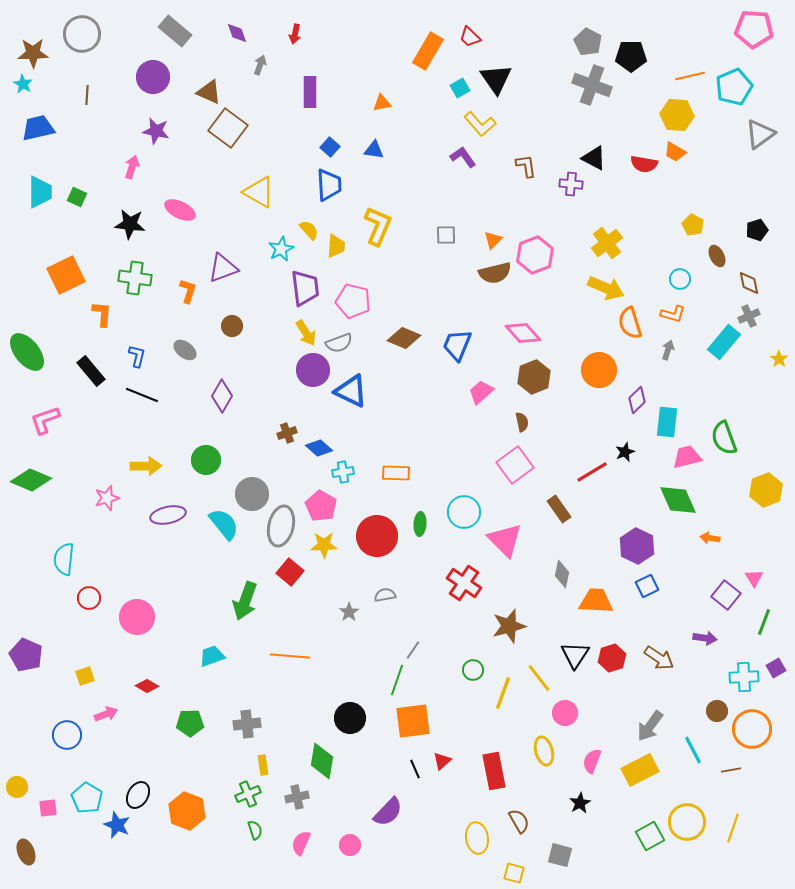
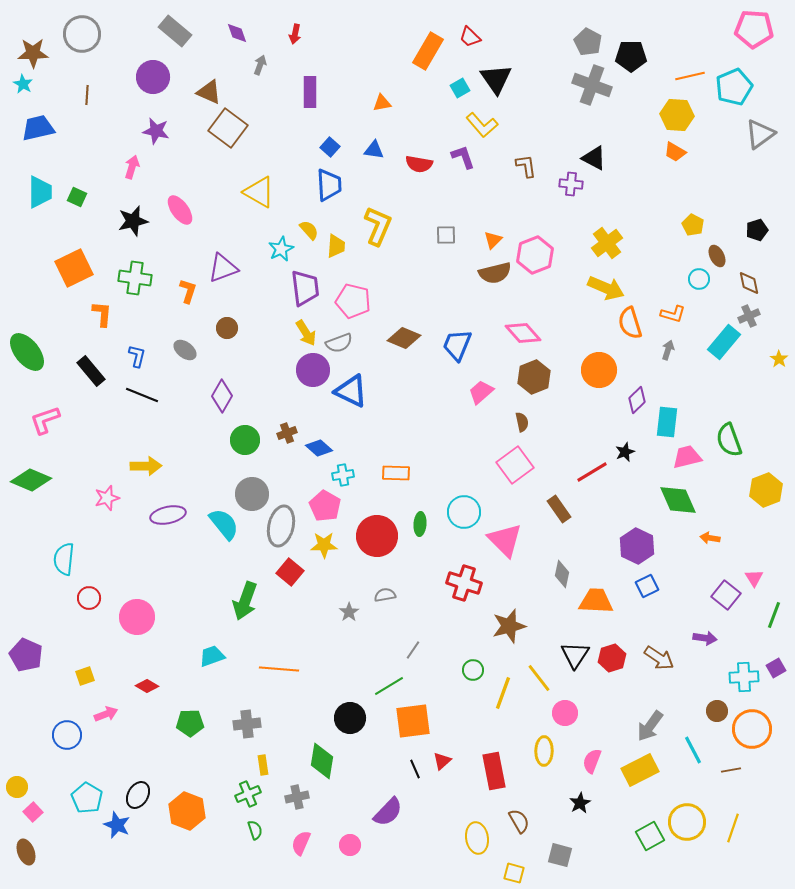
yellow L-shape at (480, 124): moved 2 px right, 1 px down
purple L-shape at (463, 157): rotated 16 degrees clockwise
red semicircle at (644, 164): moved 225 px left
pink ellipse at (180, 210): rotated 28 degrees clockwise
black star at (130, 224): moved 3 px right, 3 px up; rotated 20 degrees counterclockwise
orange square at (66, 275): moved 8 px right, 7 px up
cyan circle at (680, 279): moved 19 px right
brown circle at (232, 326): moved 5 px left, 2 px down
green semicircle at (724, 438): moved 5 px right, 2 px down
green circle at (206, 460): moved 39 px right, 20 px up
cyan cross at (343, 472): moved 3 px down
pink pentagon at (321, 506): moved 4 px right
red cross at (464, 583): rotated 16 degrees counterclockwise
green line at (764, 622): moved 10 px right, 7 px up
orange line at (290, 656): moved 11 px left, 13 px down
green line at (397, 680): moved 8 px left, 6 px down; rotated 40 degrees clockwise
yellow ellipse at (544, 751): rotated 16 degrees clockwise
pink square at (48, 808): moved 15 px left, 4 px down; rotated 36 degrees counterclockwise
